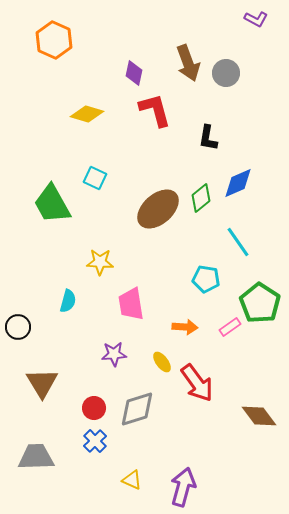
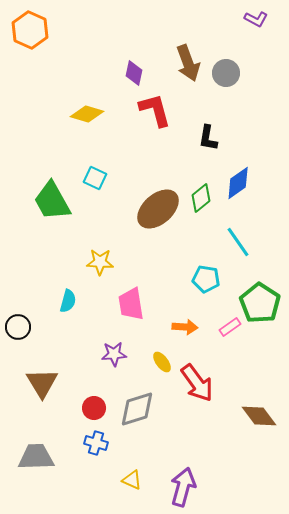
orange hexagon: moved 24 px left, 10 px up
blue diamond: rotated 12 degrees counterclockwise
green trapezoid: moved 3 px up
blue cross: moved 1 px right, 2 px down; rotated 30 degrees counterclockwise
